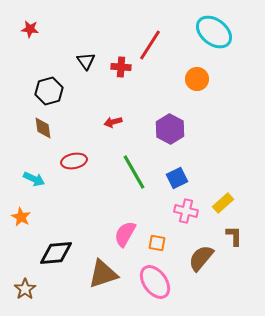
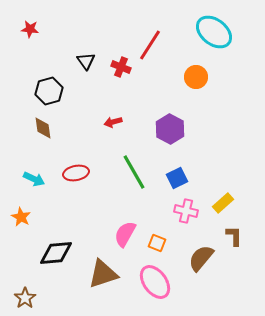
red cross: rotated 18 degrees clockwise
orange circle: moved 1 px left, 2 px up
red ellipse: moved 2 px right, 12 px down
orange square: rotated 12 degrees clockwise
brown star: moved 9 px down
